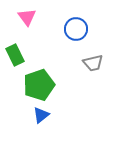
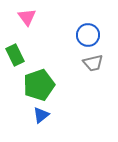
blue circle: moved 12 px right, 6 px down
